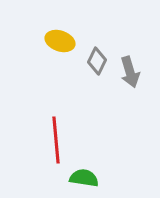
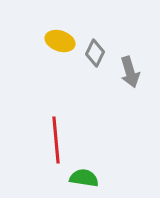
gray diamond: moved 2 px left, 8 px up
